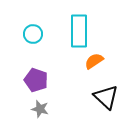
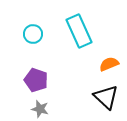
cyan rectangle: rotated 24 degrees counterclockwise
orange semicircle: moved 15 px right, 3 px down; rotated 12 degrees clockwise
